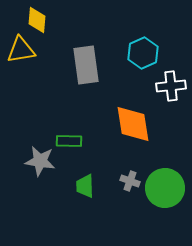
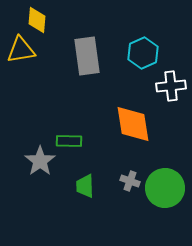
gray rectangle: moved 1 px right, 9 px up
gray star: rotated 28 degrees clockwise
